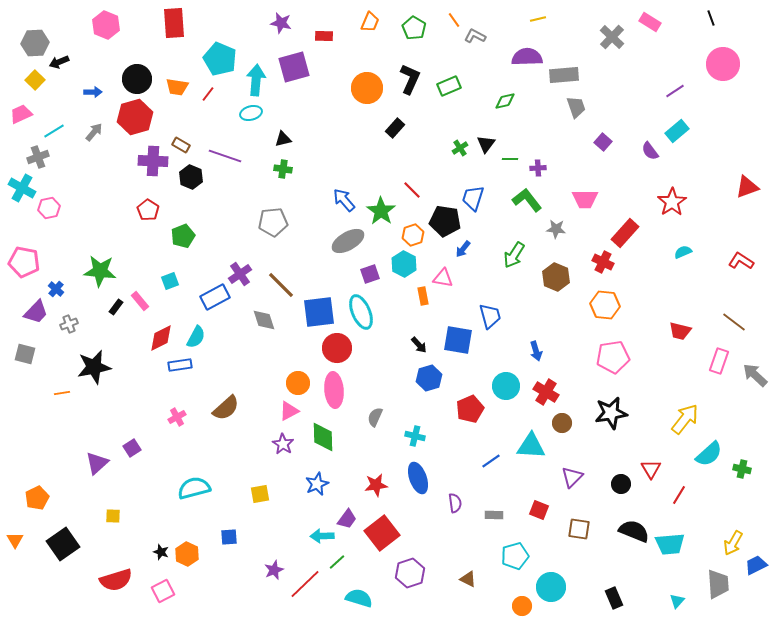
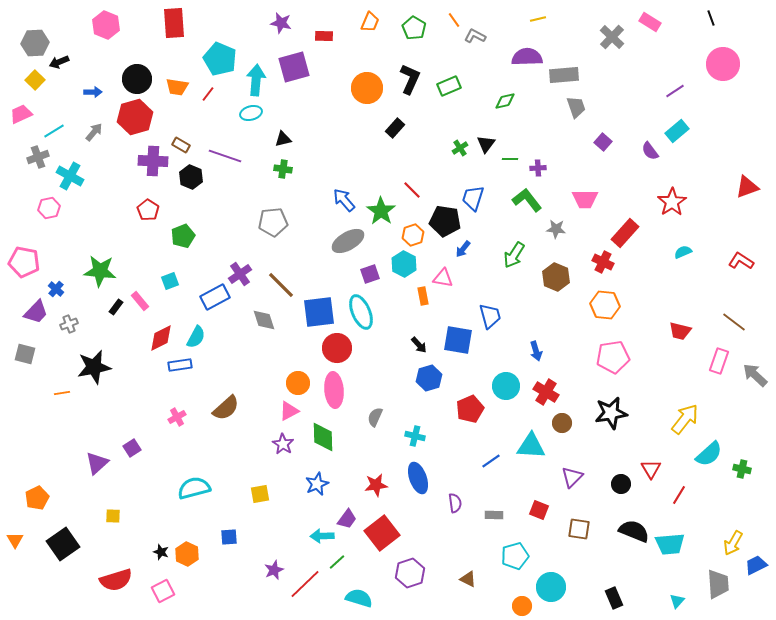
cyan cross at (22, 188): moved 48 px right, 12 px up
